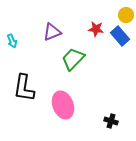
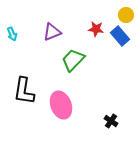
cyan arrow: moved 7 px up
green trapezoid: moved 1 px down
black L-shape: moved 3 px down
pink ellipse: moved 2 px left
black cross: rotated 16 degrees clockwise
